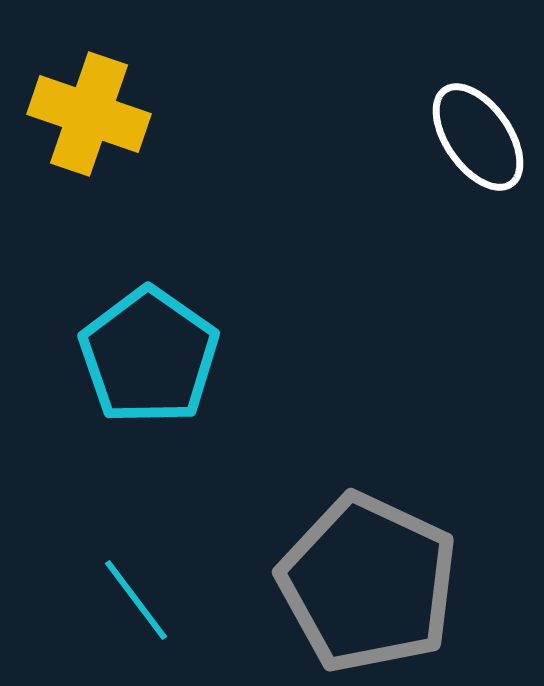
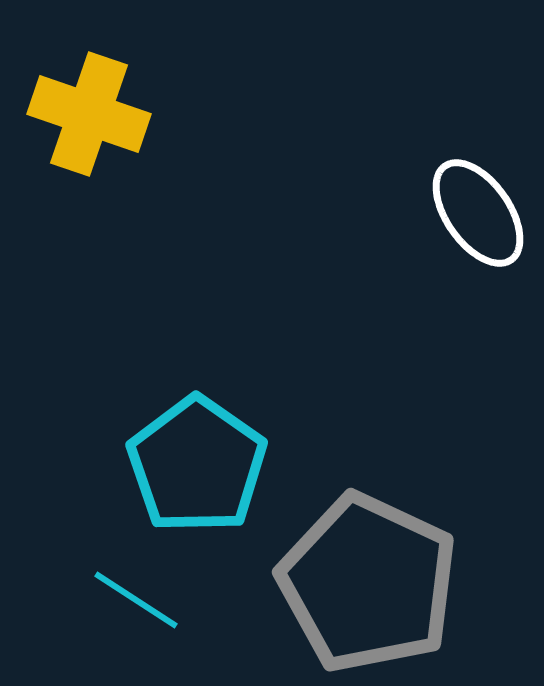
white ellipse: moved 76 px down
cyan pentagon: moved 48 px right, 109 px down
cyan line: rotated 20 degrees counterclockwise
